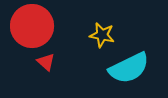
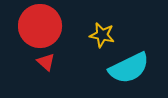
red circle: moved 8 px right
